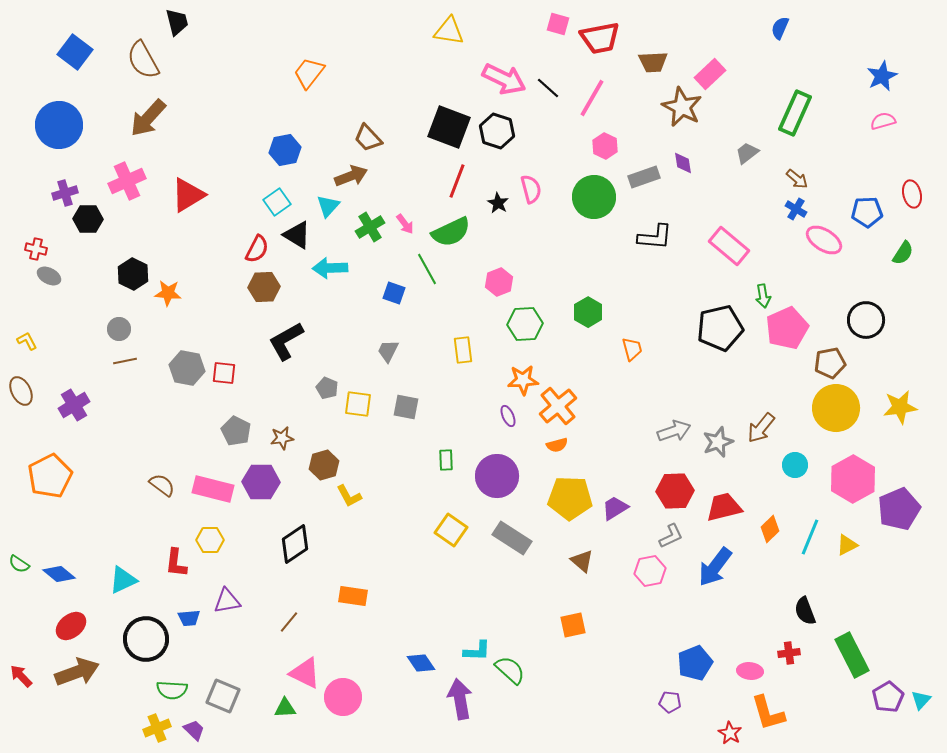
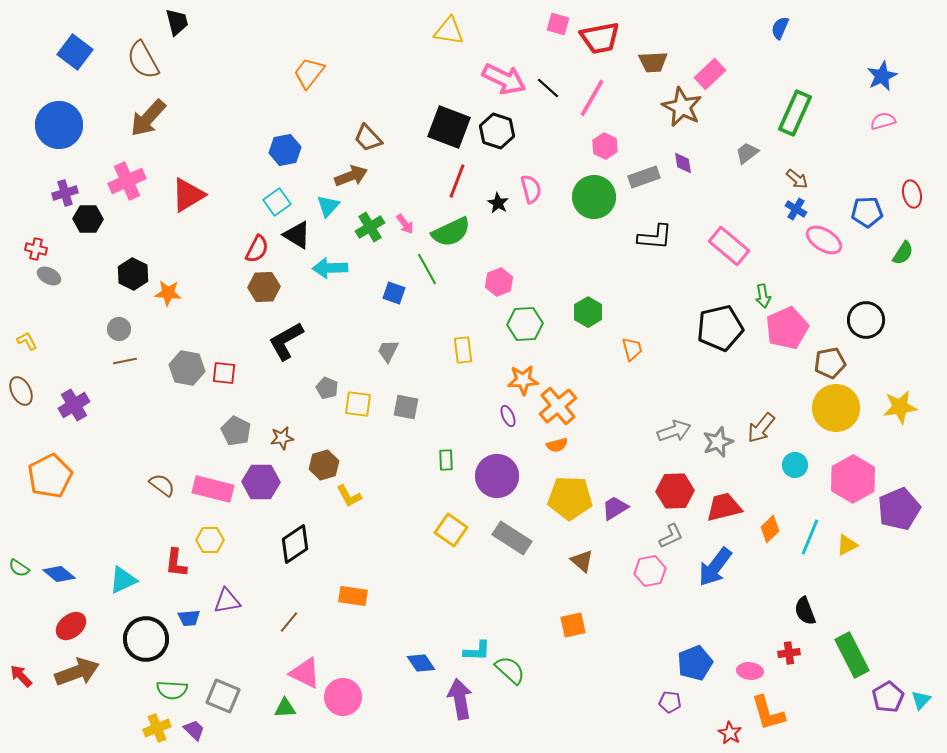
green semicircle at (19, 564): moved 4 px down
